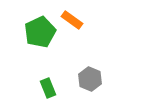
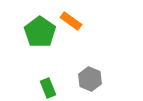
orange rectangle: moved 1 px left, 1 px down
green pentagon: rotated 12 degrees counterclockwise
